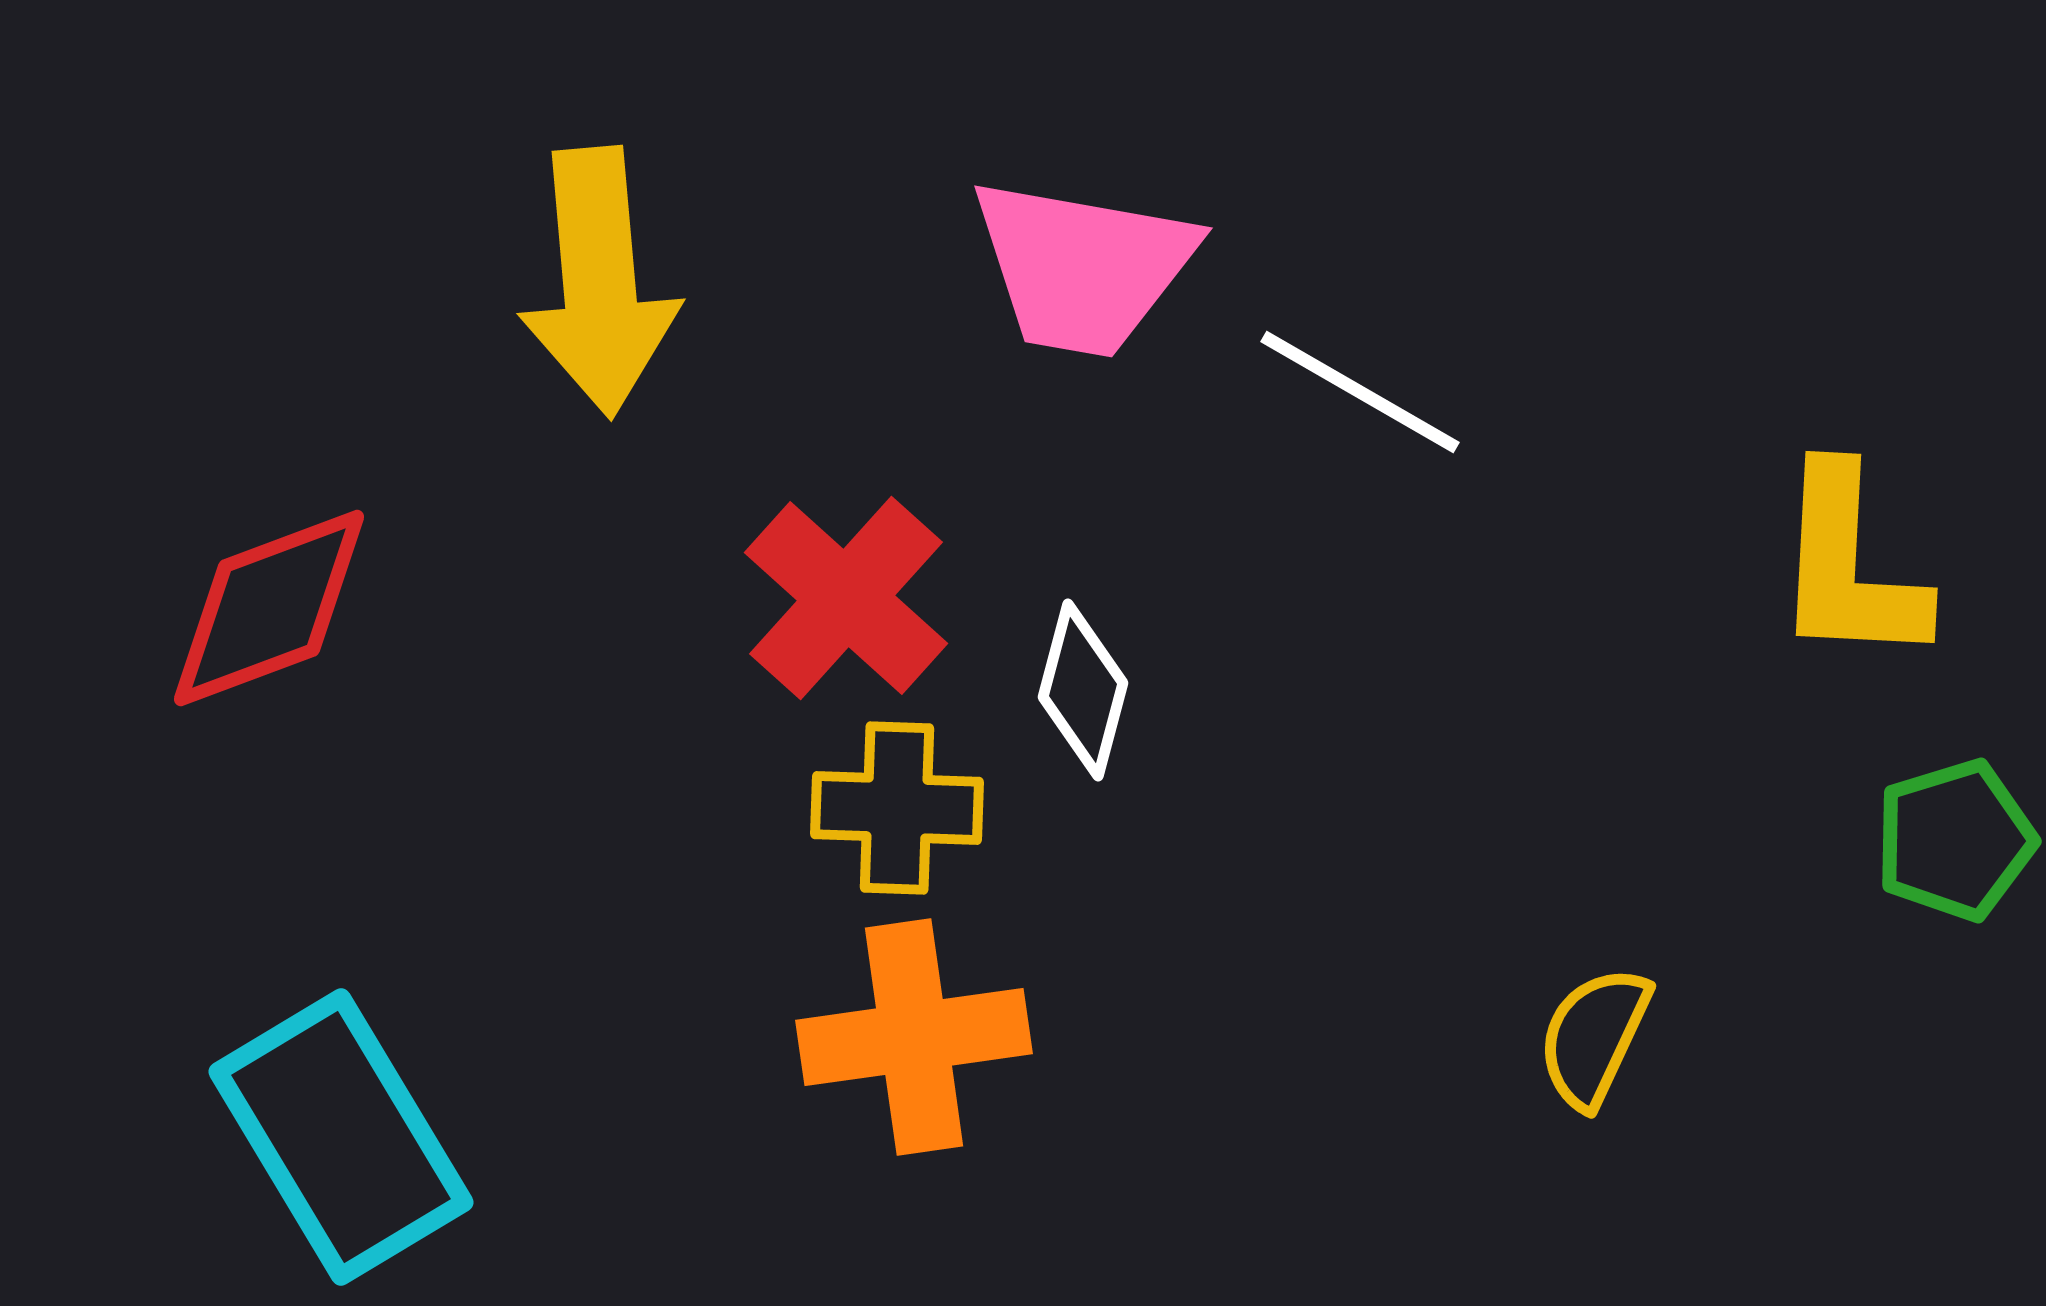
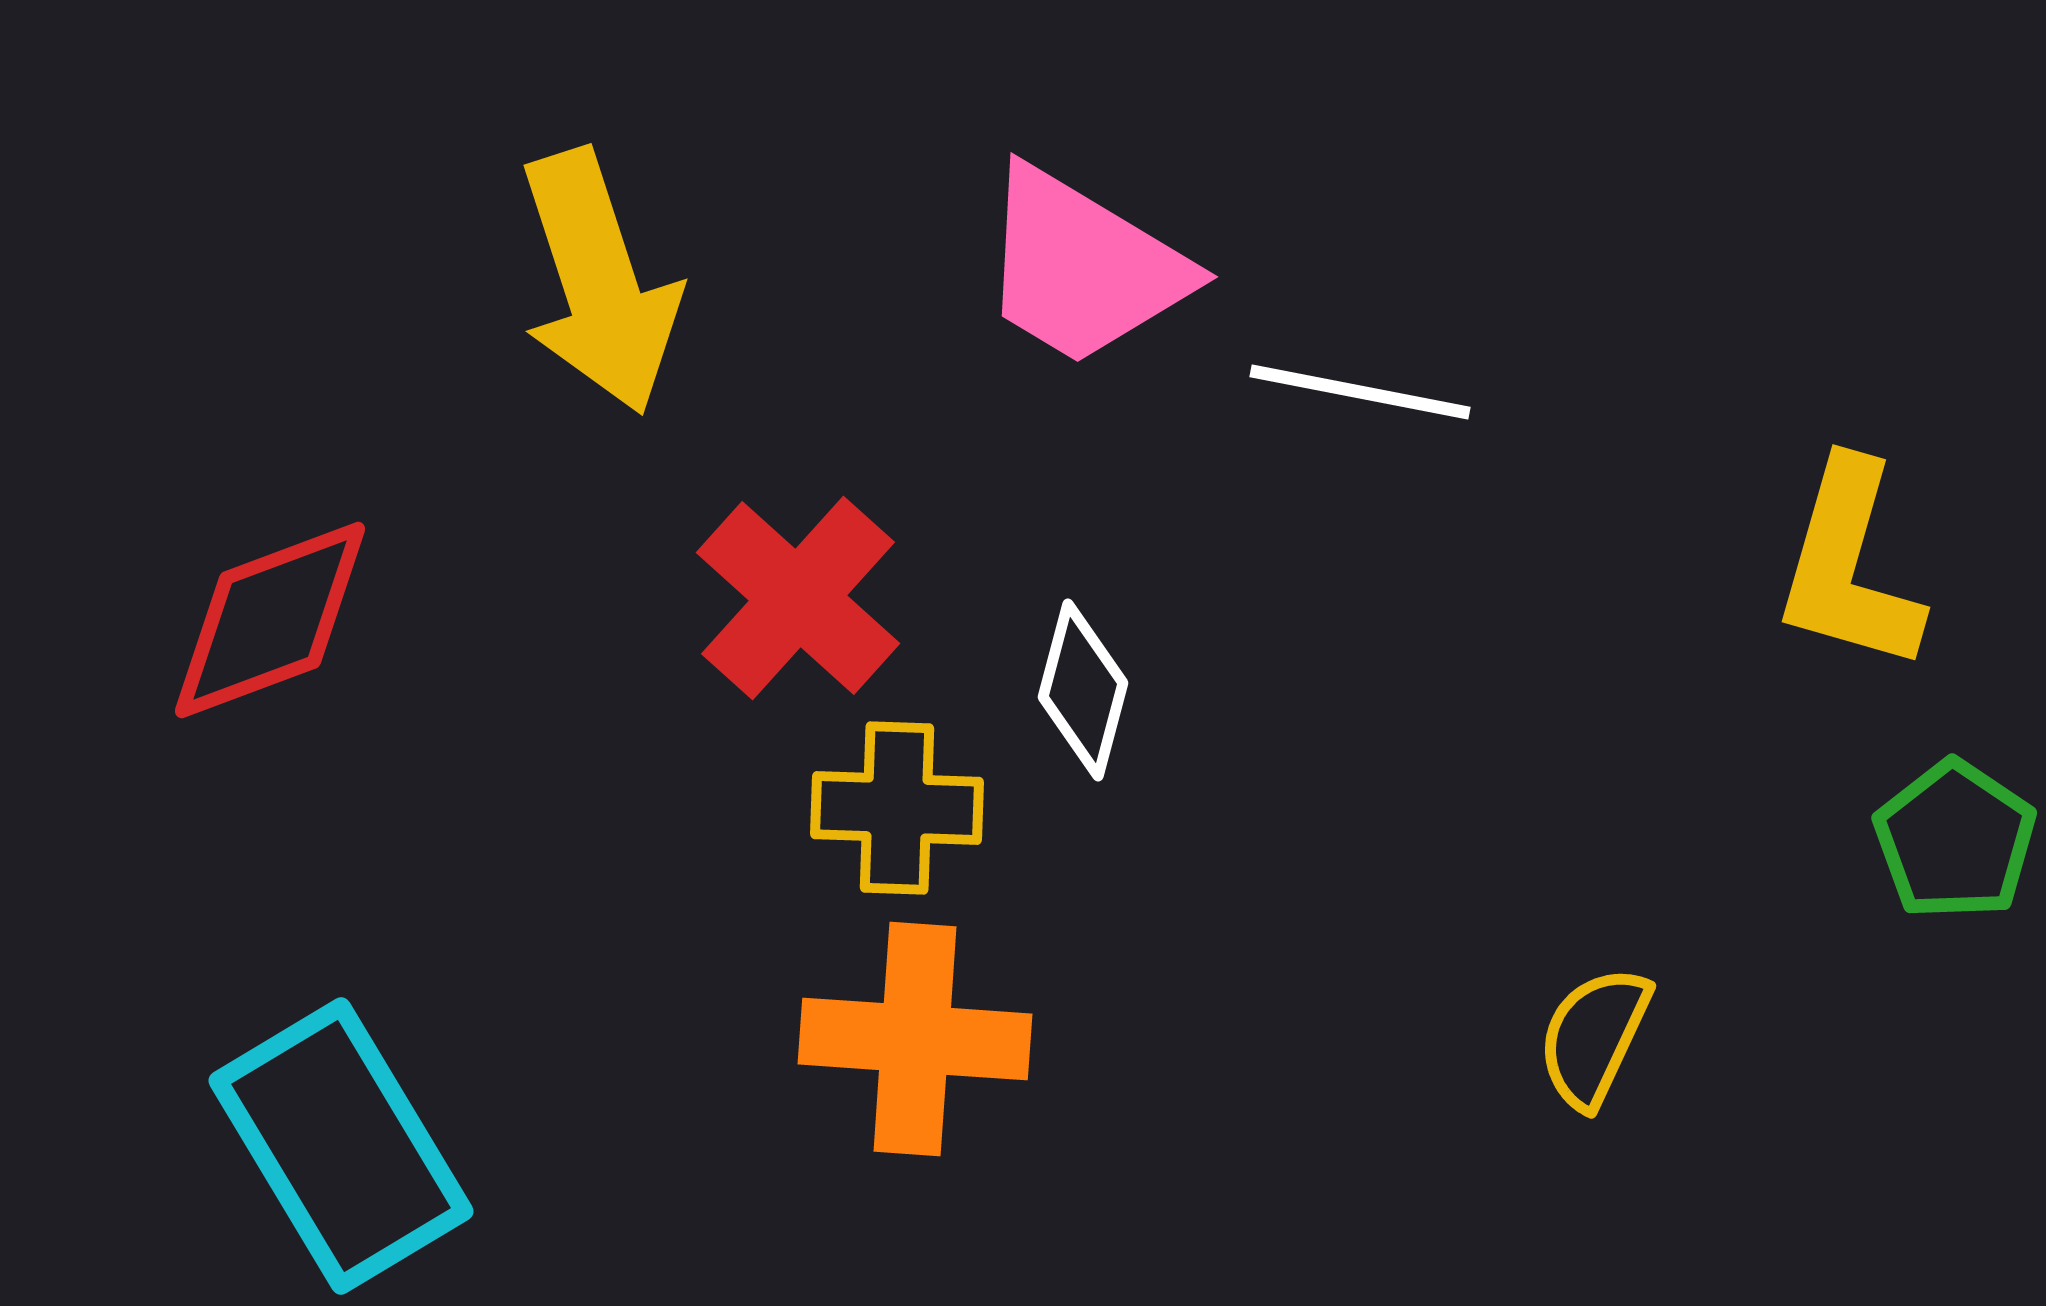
pink trapezoid: rotated 21 degrees clockwise
yellow arrow: rotated 13 degrees counterclockwise
white line: rotated 19 degrees counterclockwise
yellow L-shape: rotated 13 degrees clockwise
red cross: moved 48 px left
red diamond: moved 1 px right, 12 px down
green pentagon: rotated 21 degrees counterclockwise
orange cross: moved 1 px right, 2 px down; rotated 12 degrees clockwise
cyan rectangle: moved 9 px down
